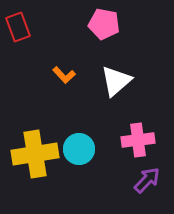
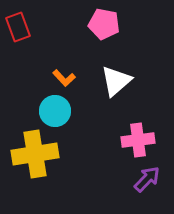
orange L-shape: moved 3 px down
cyan circle: moved 24 px left, 38 px up
purple arrow: moved 1 px up
